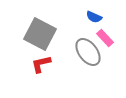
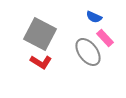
red L-shape: moved 2 px up; rotated 135 degrees counterclockwise
